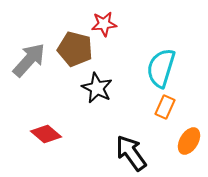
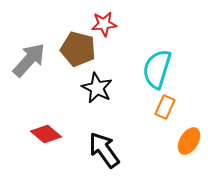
brown pentagon: moved 3 px right
cyan semicircle: moved 4 px left, 1 px down
black arrow: moved 27 px left, 3 px up
